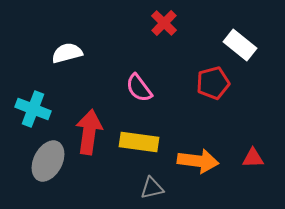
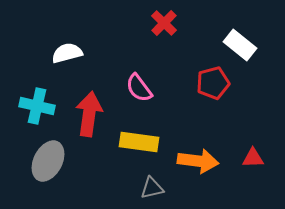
cyan cross: moved 4 px right, 3 px up; rotated 8 degrees counterclockwise
red arrow: moved 18 px up
